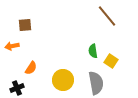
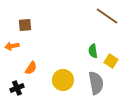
brown line: rotated 15 degrees counterclockwise
